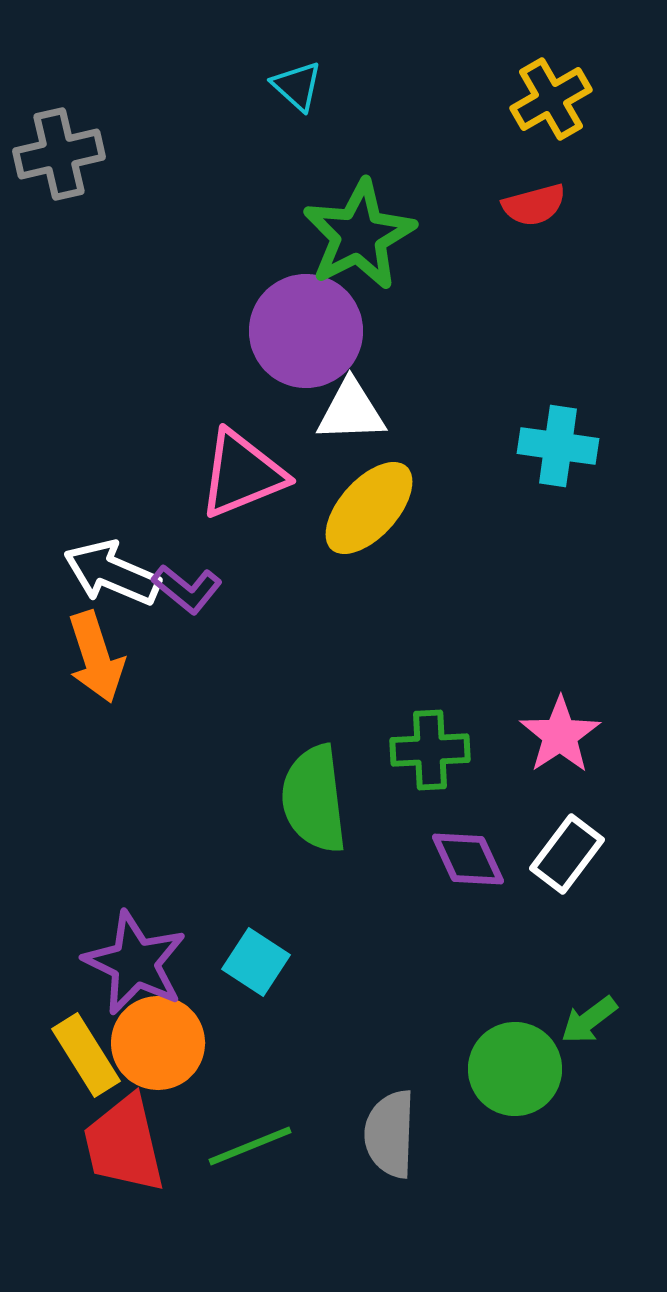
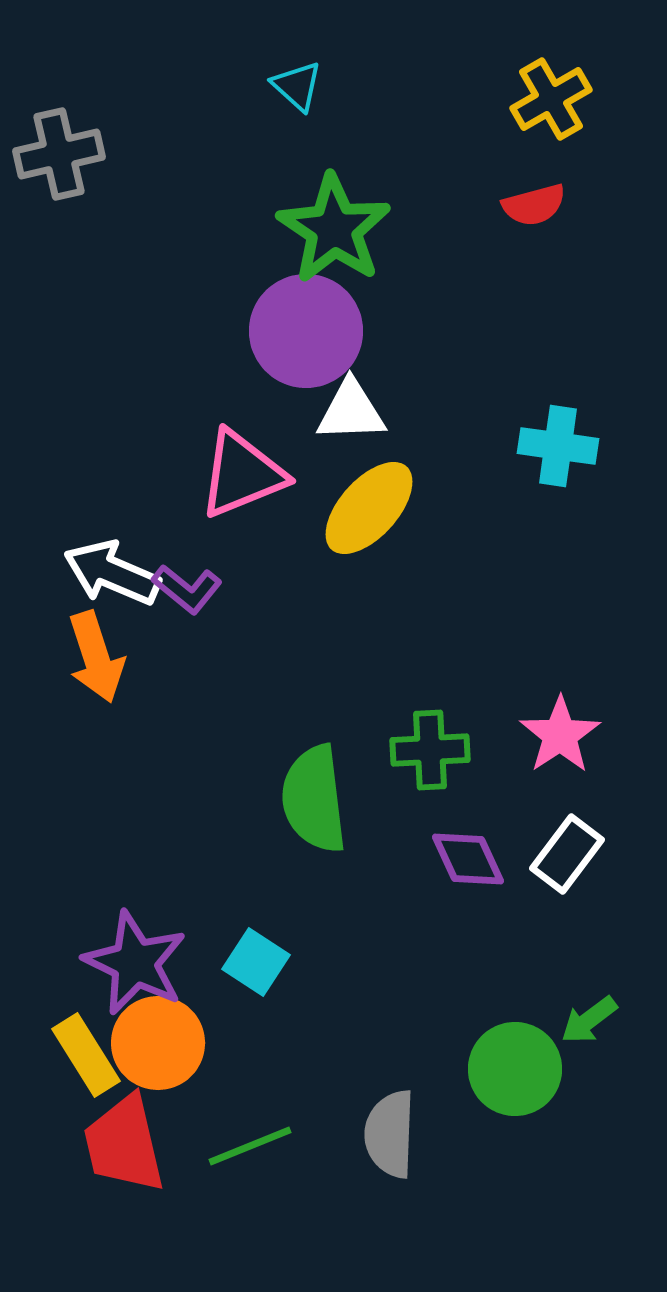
green star: moved 25 px left, 6 px up; rotated 11 degrees counterclockwise
